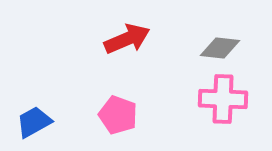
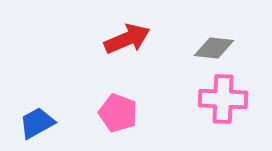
gray diamond: moved 6 px left
pink pentagon: moved 2 px up
blue trapezoid: moved 3 px right, 1 px down
